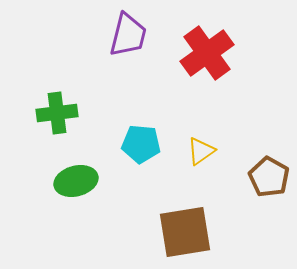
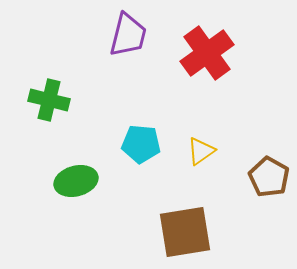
green cross: moved 8 px left, 13 px up; rotated 21 degrees clockwise
